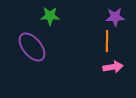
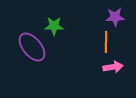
green star: moved 4 px right, 10 px down
orange line: moved 1 px left, 1 px down
